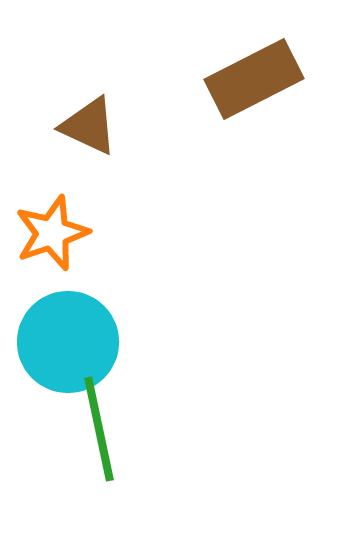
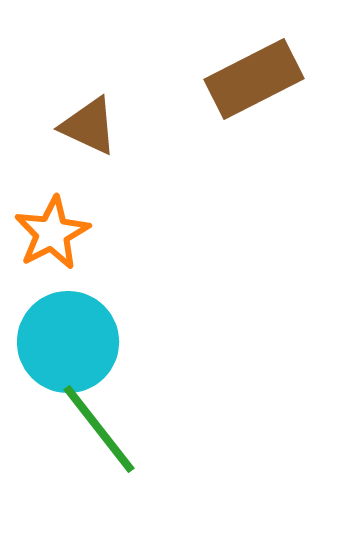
orange star: rotated 8 degrees counterclockwise
green line: rotated 26 degrees counterclockwise
